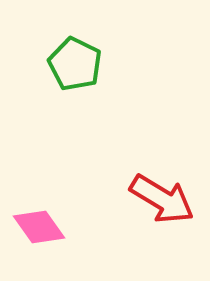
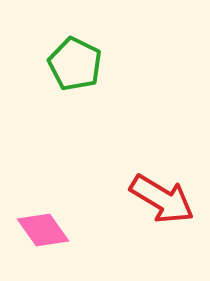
pink diamond: moved 4 px right, 3 px down
